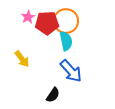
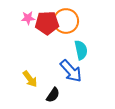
pink star: moved 1 px down; rotated 24 degrees clockwise
cyan semicircle: moved 15 px right, 9 px down
yellow arrow: moved 8 px right, 20 px down
